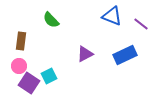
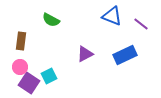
green semicircle: rotated 18 degrees counterclockwise
pink circle: moved 1 px right, 1 px down
